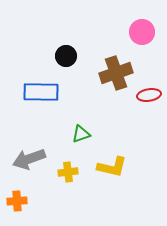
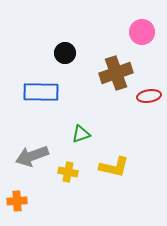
black circle: moved 1 px left, 3 px up
red ellipse: moved 1 px down
gray arrow: moved 3 px right, 3 px up
yellow L-shape: moved 2 px right
yellow cross: rotated 18 degrees clockwise
